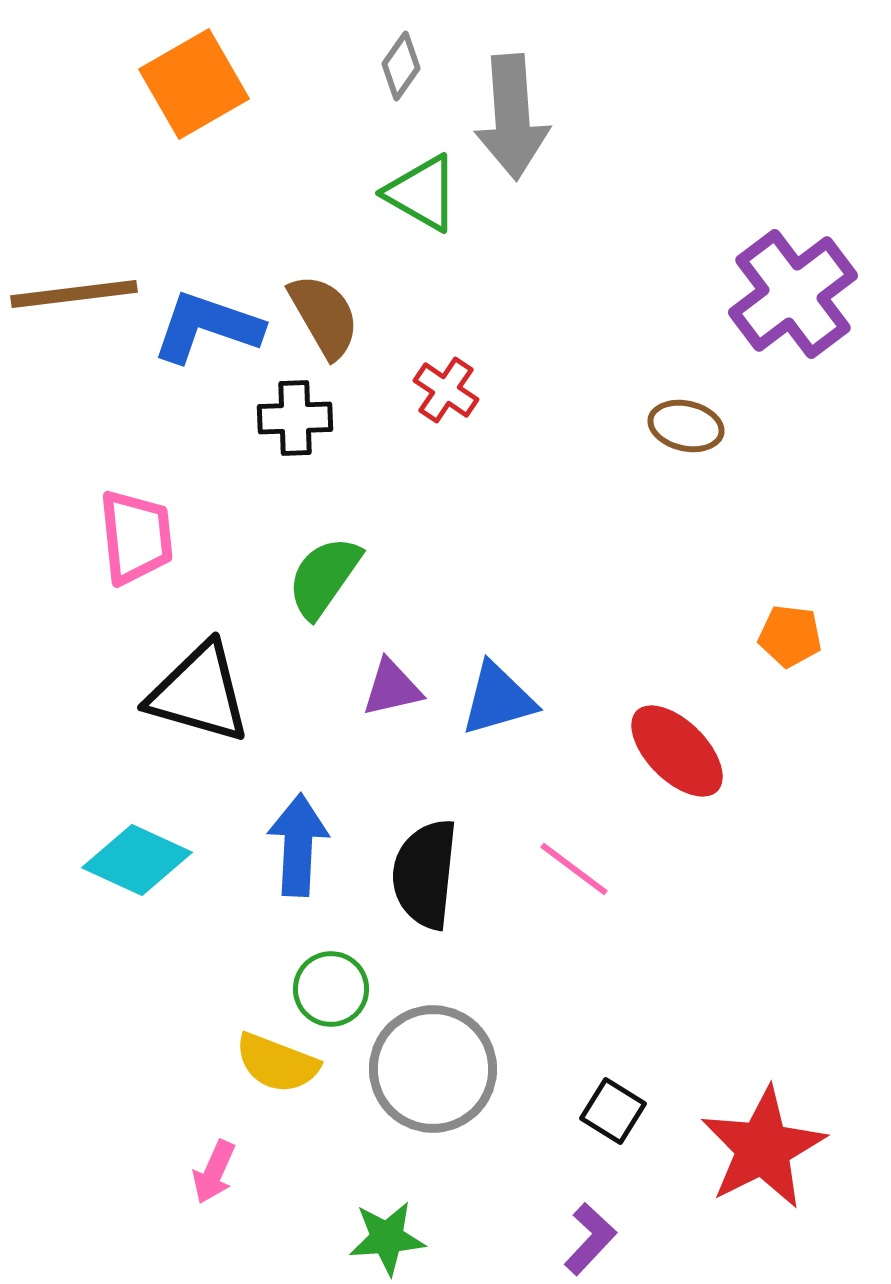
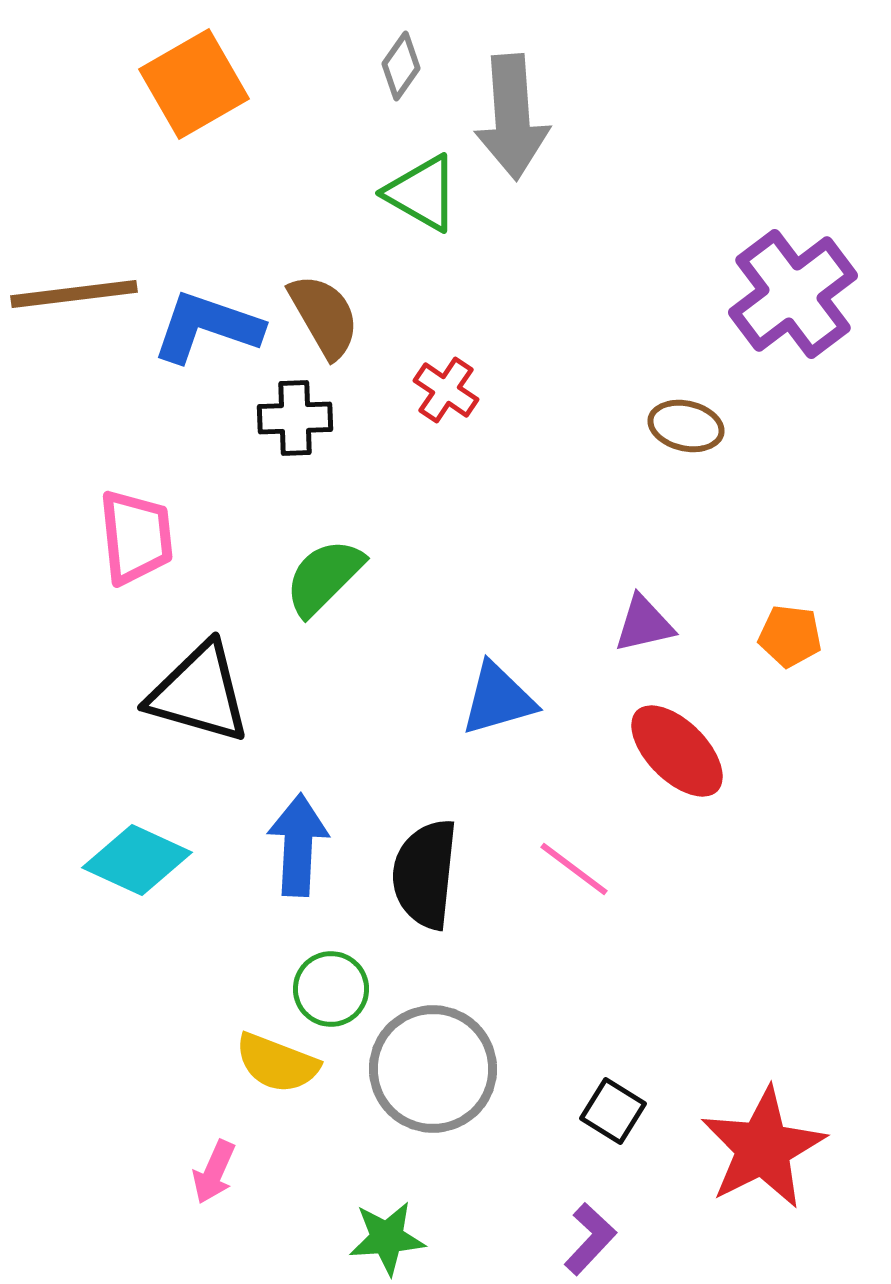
green semicircle: rotated 10 degrees clockwise
purple triangle: moved 252 px right, 64 px up
